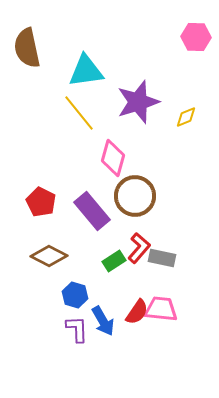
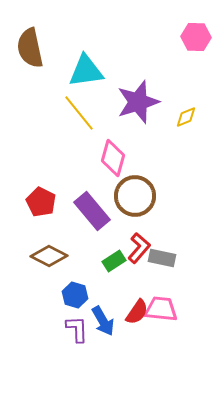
brown semicircle: moved 3 px right
